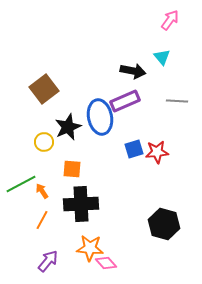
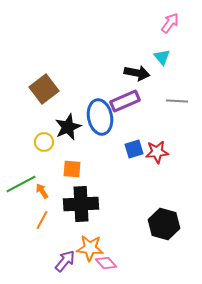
pink arrow: moved 3 px down
black arrow: moved 4 px right, 2 px down
purple arrow: moved 17 px right
